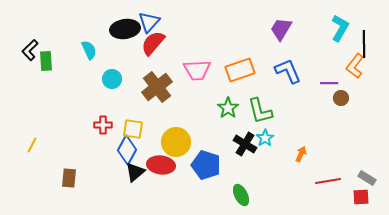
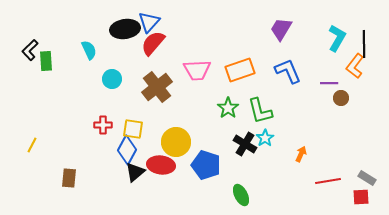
cyan L-shape: moved 3 px left, 10 px down
